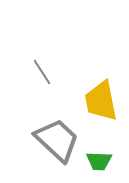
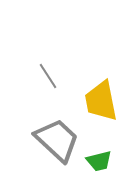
gray line: moved 6 px right, 4 px down
green trapezoid: rotated 16 degrees counterclockwise
